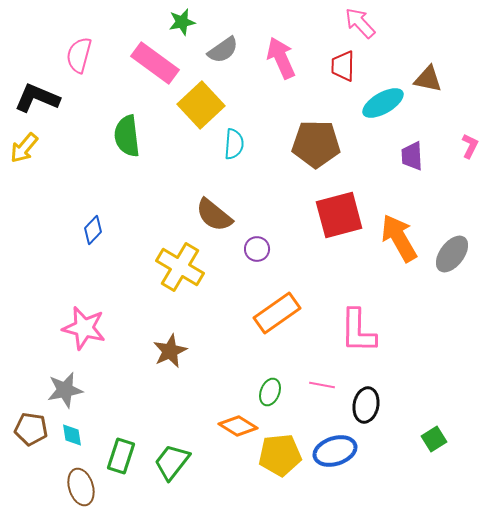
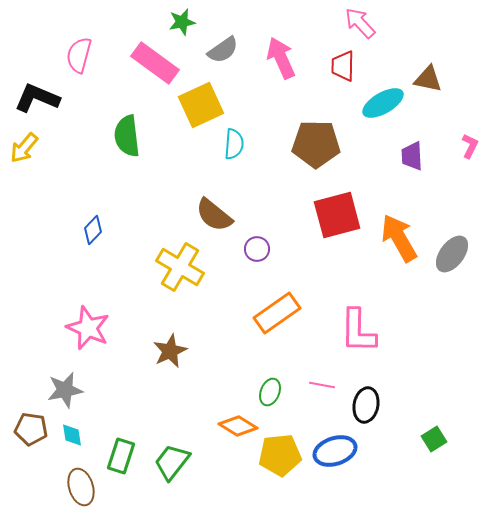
yellow square at (201, 105): rotated 18 degrees clockwise
red square at (339, 215): moved 2 px left
pink star at (84, 328): moved 4 px right; rotated 9 degrees clockwise
